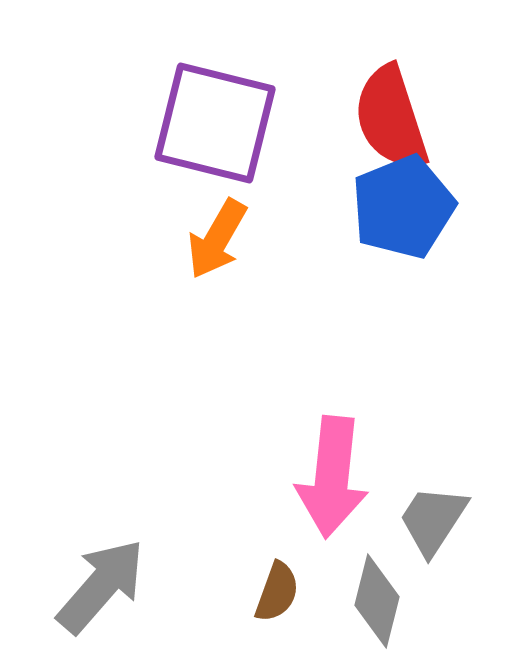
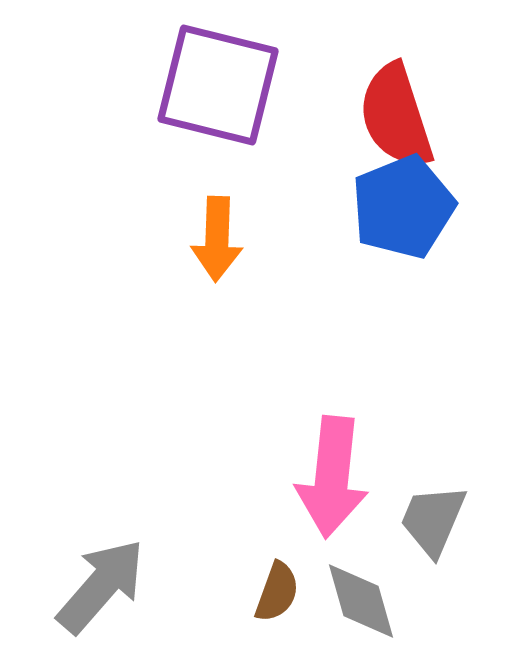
red semicircle: moved 5 px right, 2 px up
purple square: moved 3 px right, 38 px up
orange arrow: rotated 28 degrees counterclockwise
gray trapezoid: rotated 10 degrees counterclockwise
gray diamond: moved 16 px left; rotated 30 degrees counterclockwise
